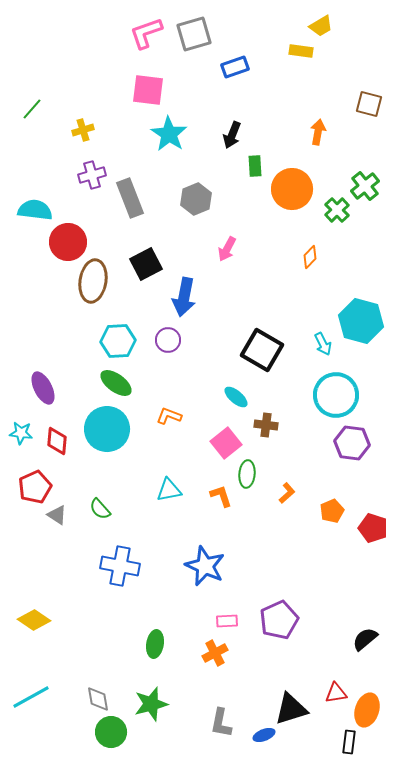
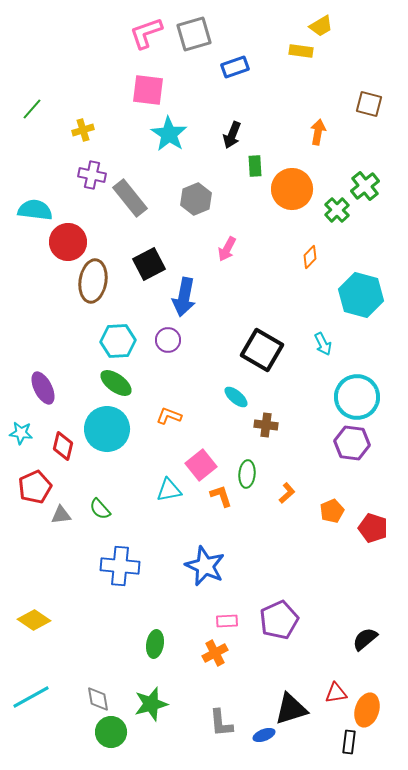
purple cross at (92, 175): rotated 28 degrees clockwise
gray rectangle at (130, 198): rotated 18 degrees counterclockwise
black square at (146, 264): moved 3 px right
cyan hexagon at (361, 321): moved 26 px up
cyan circle at (336, 395): moved 21 px right, 2 px down
red diamond at (57, 441): moved 6 px right, 5 px down; rotated 8 degrees clockwise
pink square at (226, 443): moved 25 px left, 22 px down
gray triangle at (57, 515): moved 4 px right; rotated 40 degrees counterclockwise
blue cross at (120, 566): rotated 6 degrees counterclockwise
gray L-shape at (221, 723): rotated 16 degrees counterclockwise
